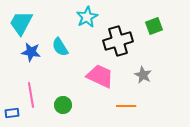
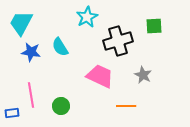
green square: rotated 18 degrees clockwise
green circle: moved 2 px left, 1 px down
